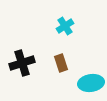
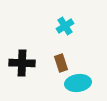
black cross: rotated 20 degrees clockwise
cyan ellipse: moved 13 px left
